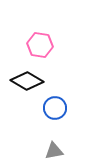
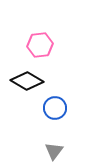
pink hexagon: rotated 15 degrees counterclockwise
gray triangle: rotated 42 degrees counterclockwise
